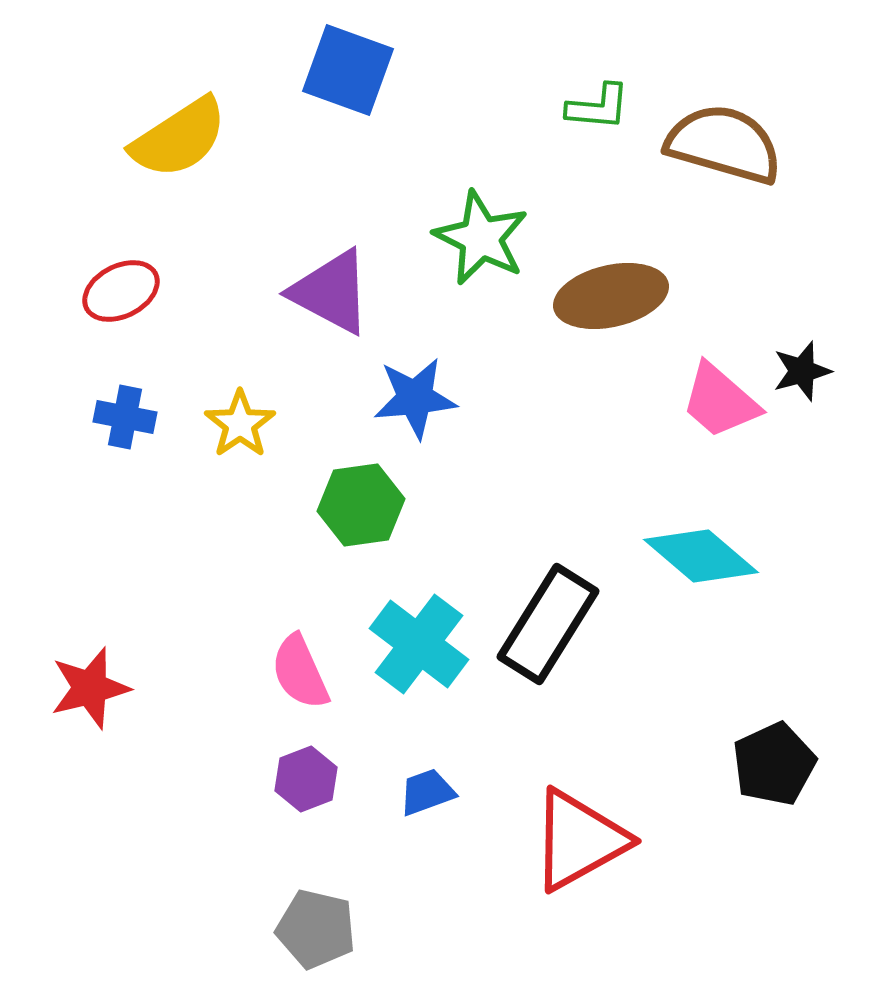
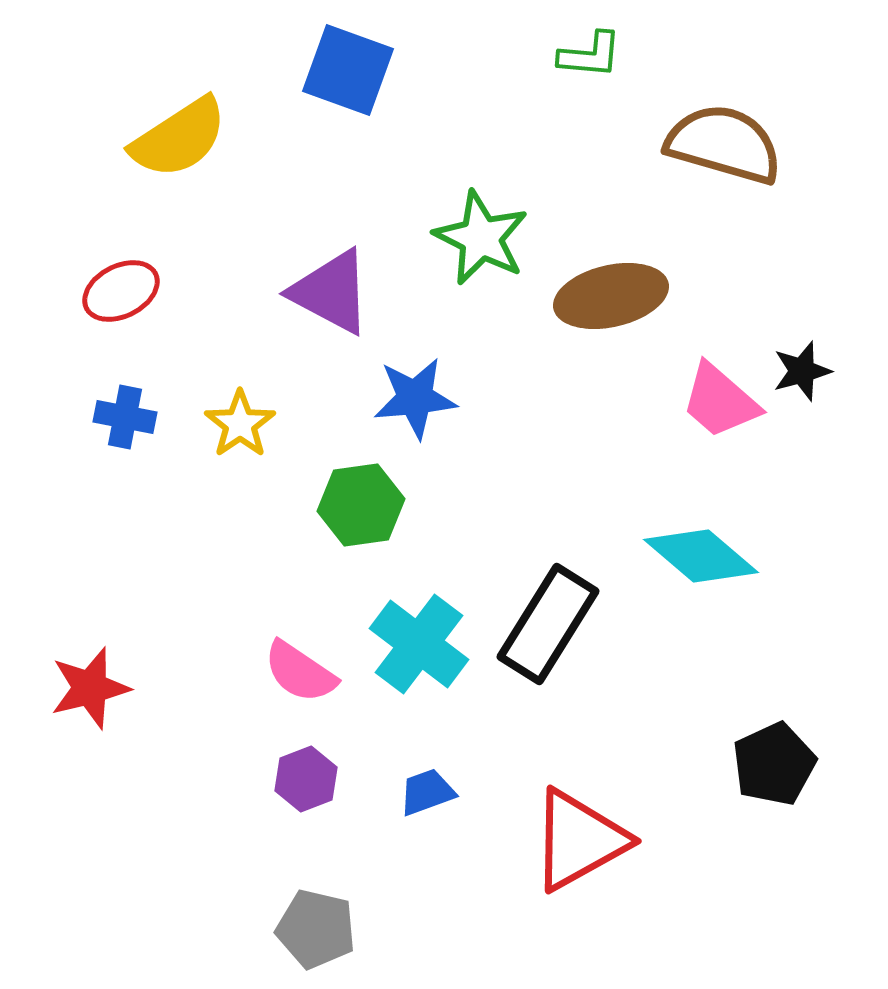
green L-shape: moved 8 px left, 52 px up
pink semicircle: rotated 32 degrees counterclockwise
